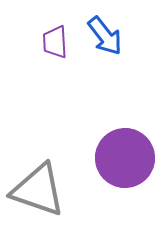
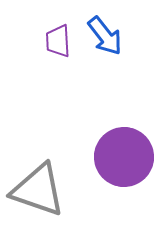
purple trapezoid: moved 3 px right, 1 px up
purple circle: moved 1 px left, 1 px up
